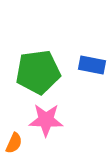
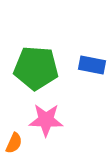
green pentagon: moved 2 px left, 4 px up; rotated 12 degrees clockwise
